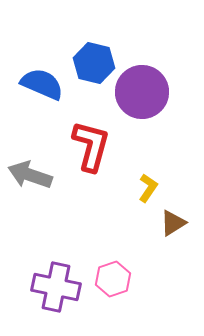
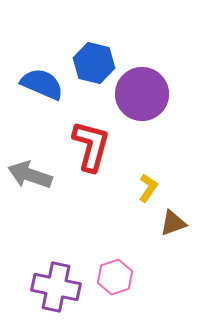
purple circle: moved 2 px down
brown triangle: rotated 12 degrees clockwise
pink hexagon: moved 2 px right, 2 px up
